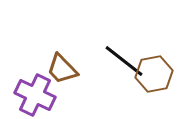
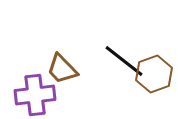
brown hexagon: rotated 9 degrees counterclockwise
purple cross: rotated 33 degrees counterclockwise
